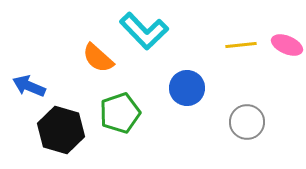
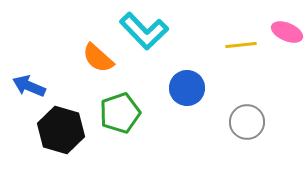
pink ellipse: moved 13 px up
